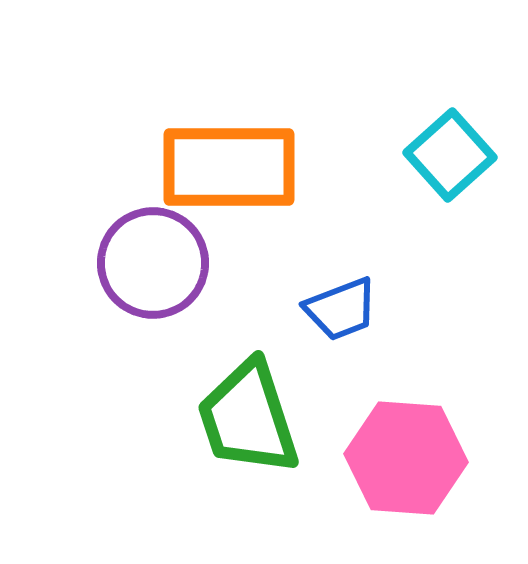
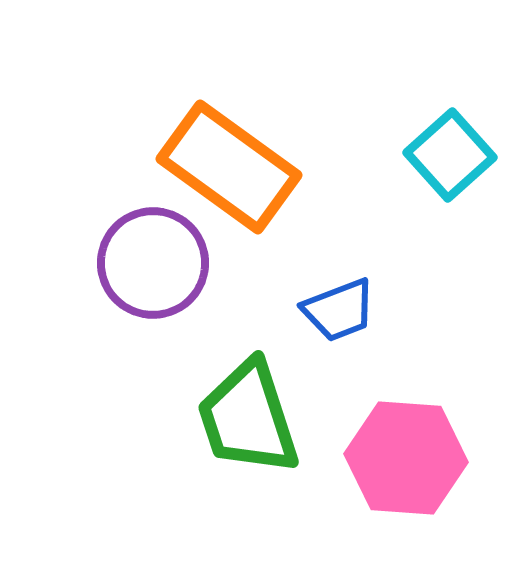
orange rectangle: rotated 36 degrees clockwise
blue trapezoid: moved 2 px left, 1 px down
